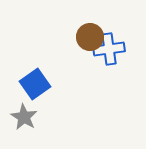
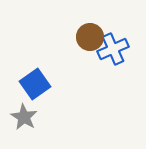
blue cross: moved 4 px right; rotated 16 degrees counterclockwise
